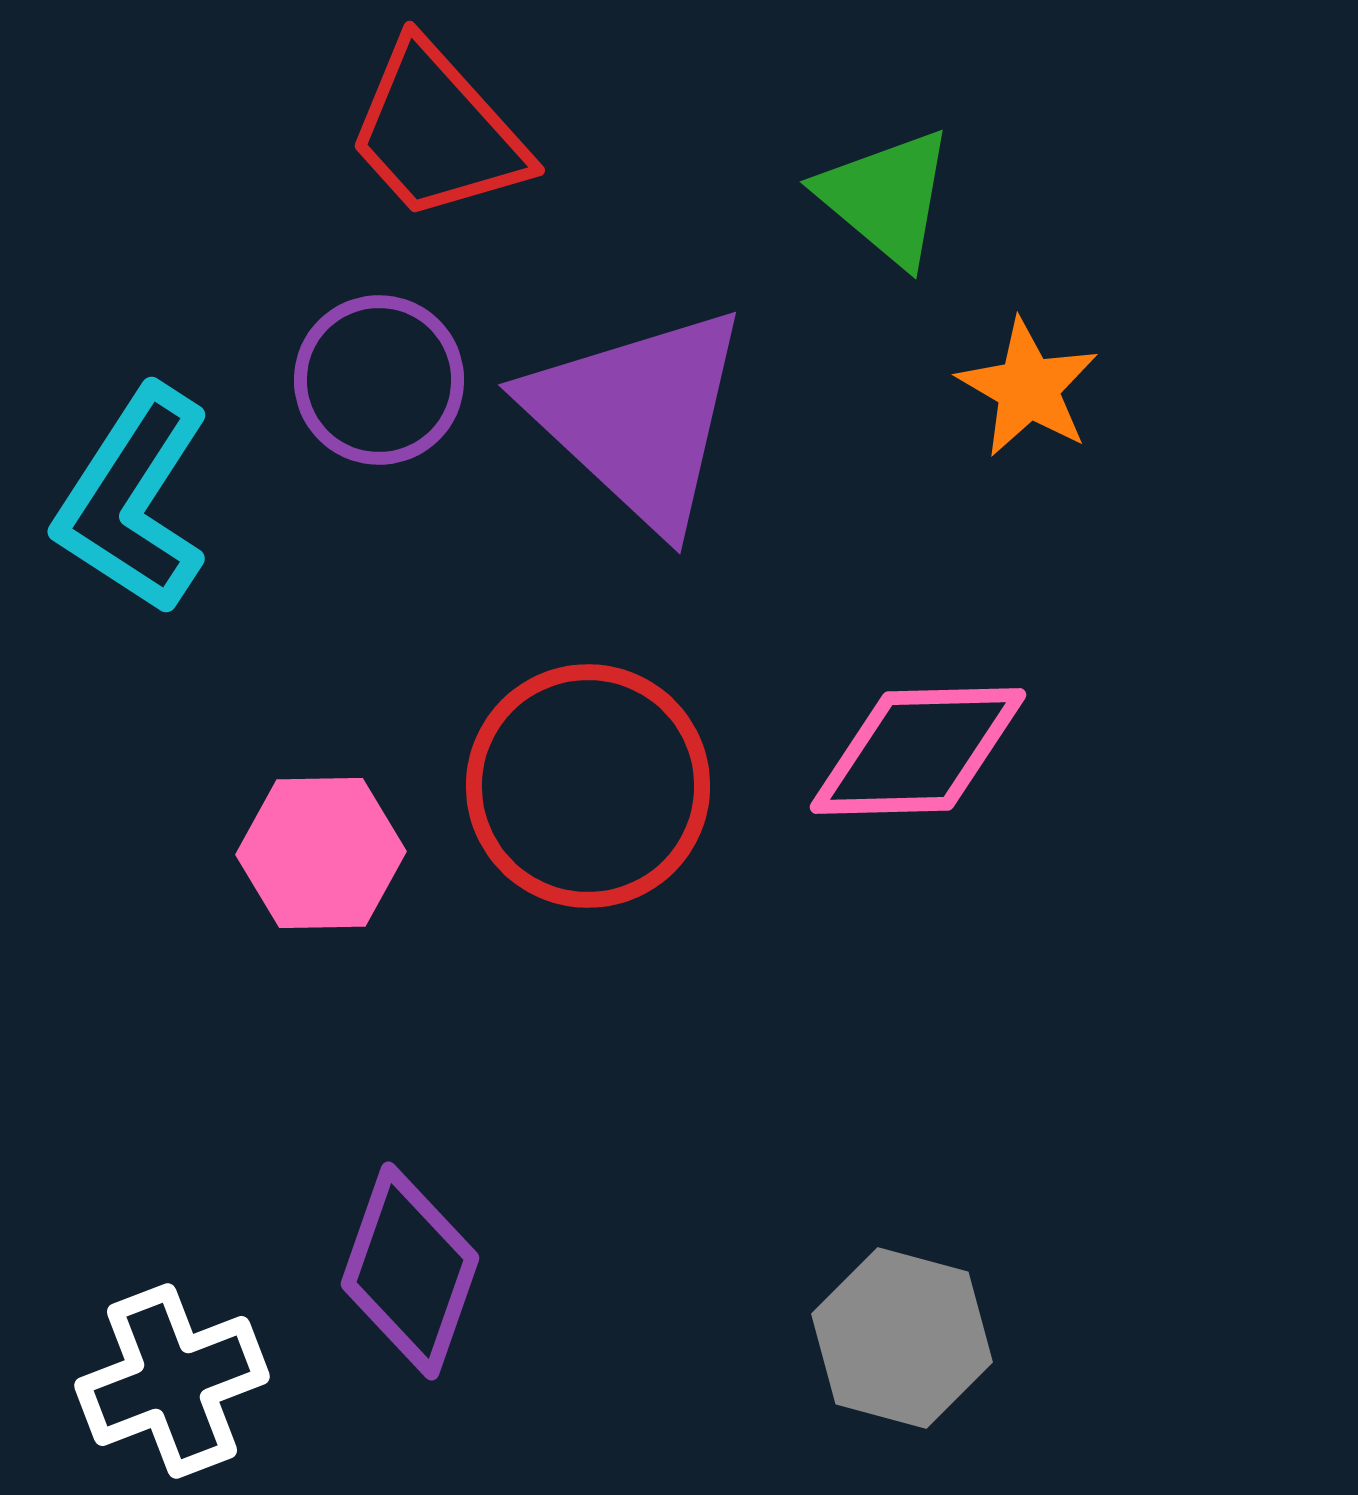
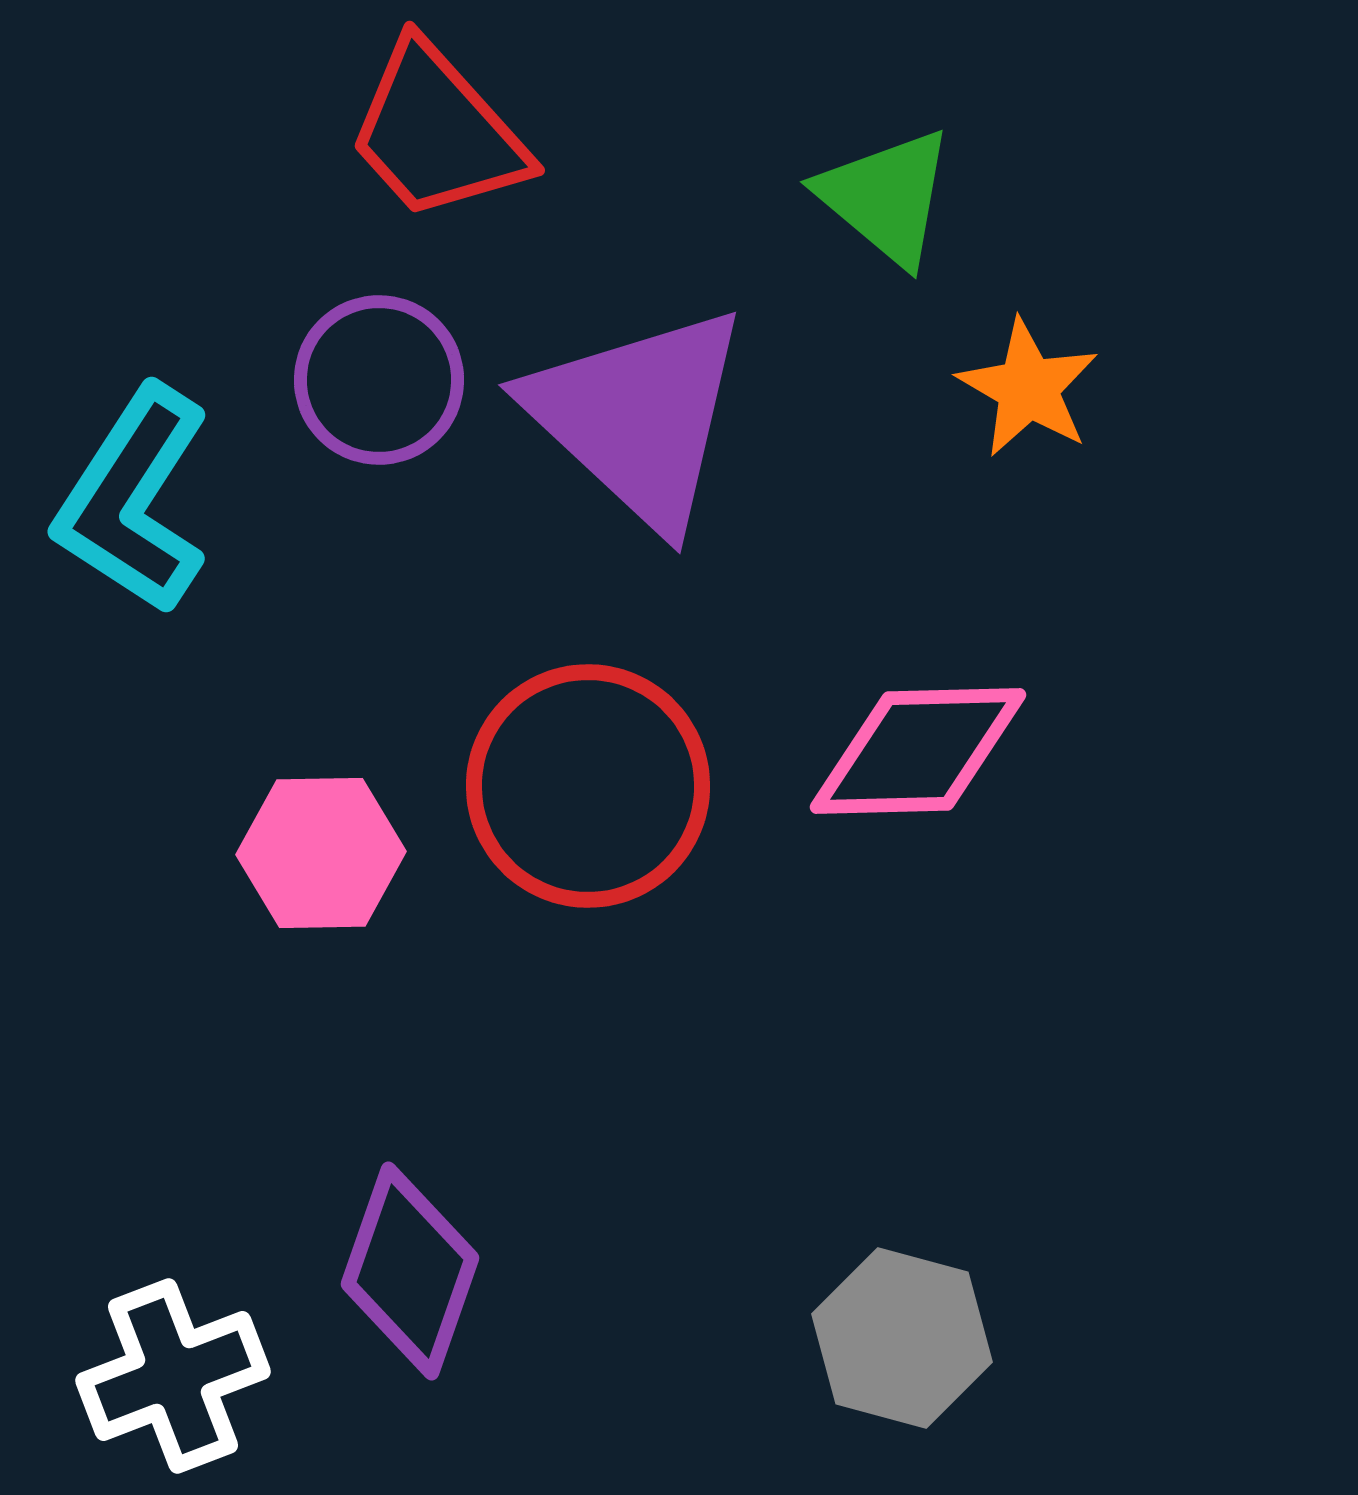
white cross: moved 1 px right, 5 px up
